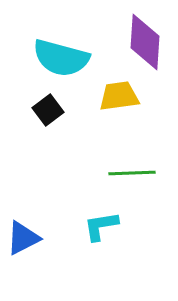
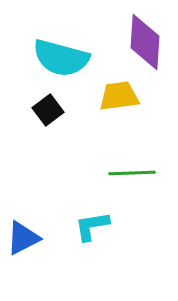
cyan L-shape: moved 9 px left
